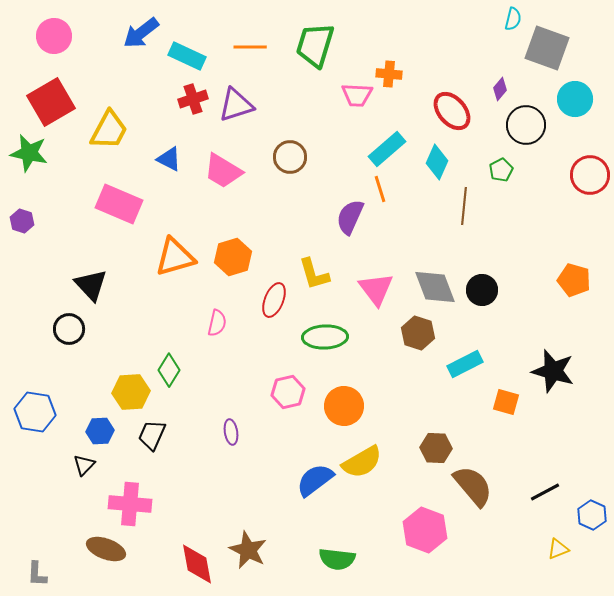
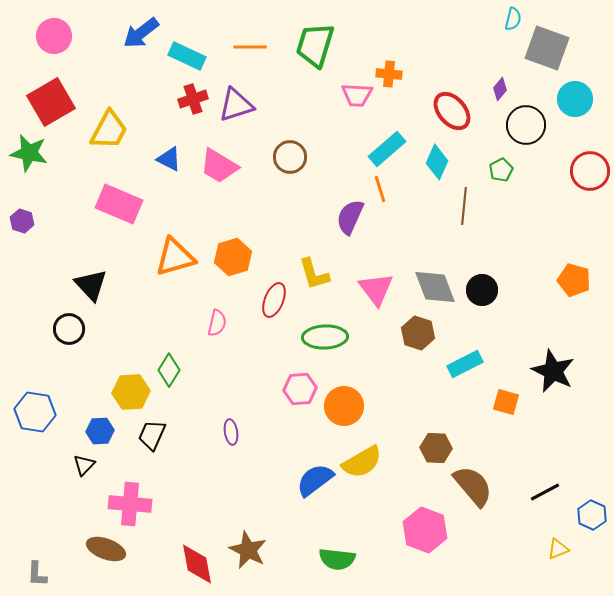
pink trapezoid at (223, 171): moved 4 px left, 5 px up
red circle at (590, 175): moved 4 px up
black star at (553, 371): rotated 9 degrees clockwise
pink hexagon at (288, 392): moved 12 px right, 3 px up; rotated 8 degrees clockwise
